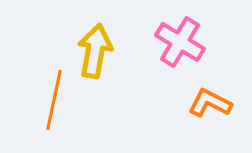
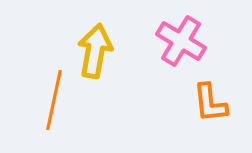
pink cross: moved 1 px right, 1 px up
orange L-shape: rotated 123 degrees counterclockwise
